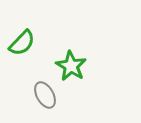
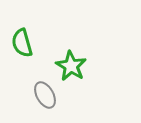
green semicircle: rotated 120 degrees clockwise
